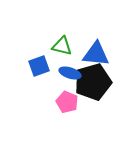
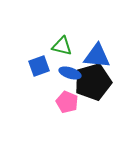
blue triangle: moved 1 px right, 2 px down
